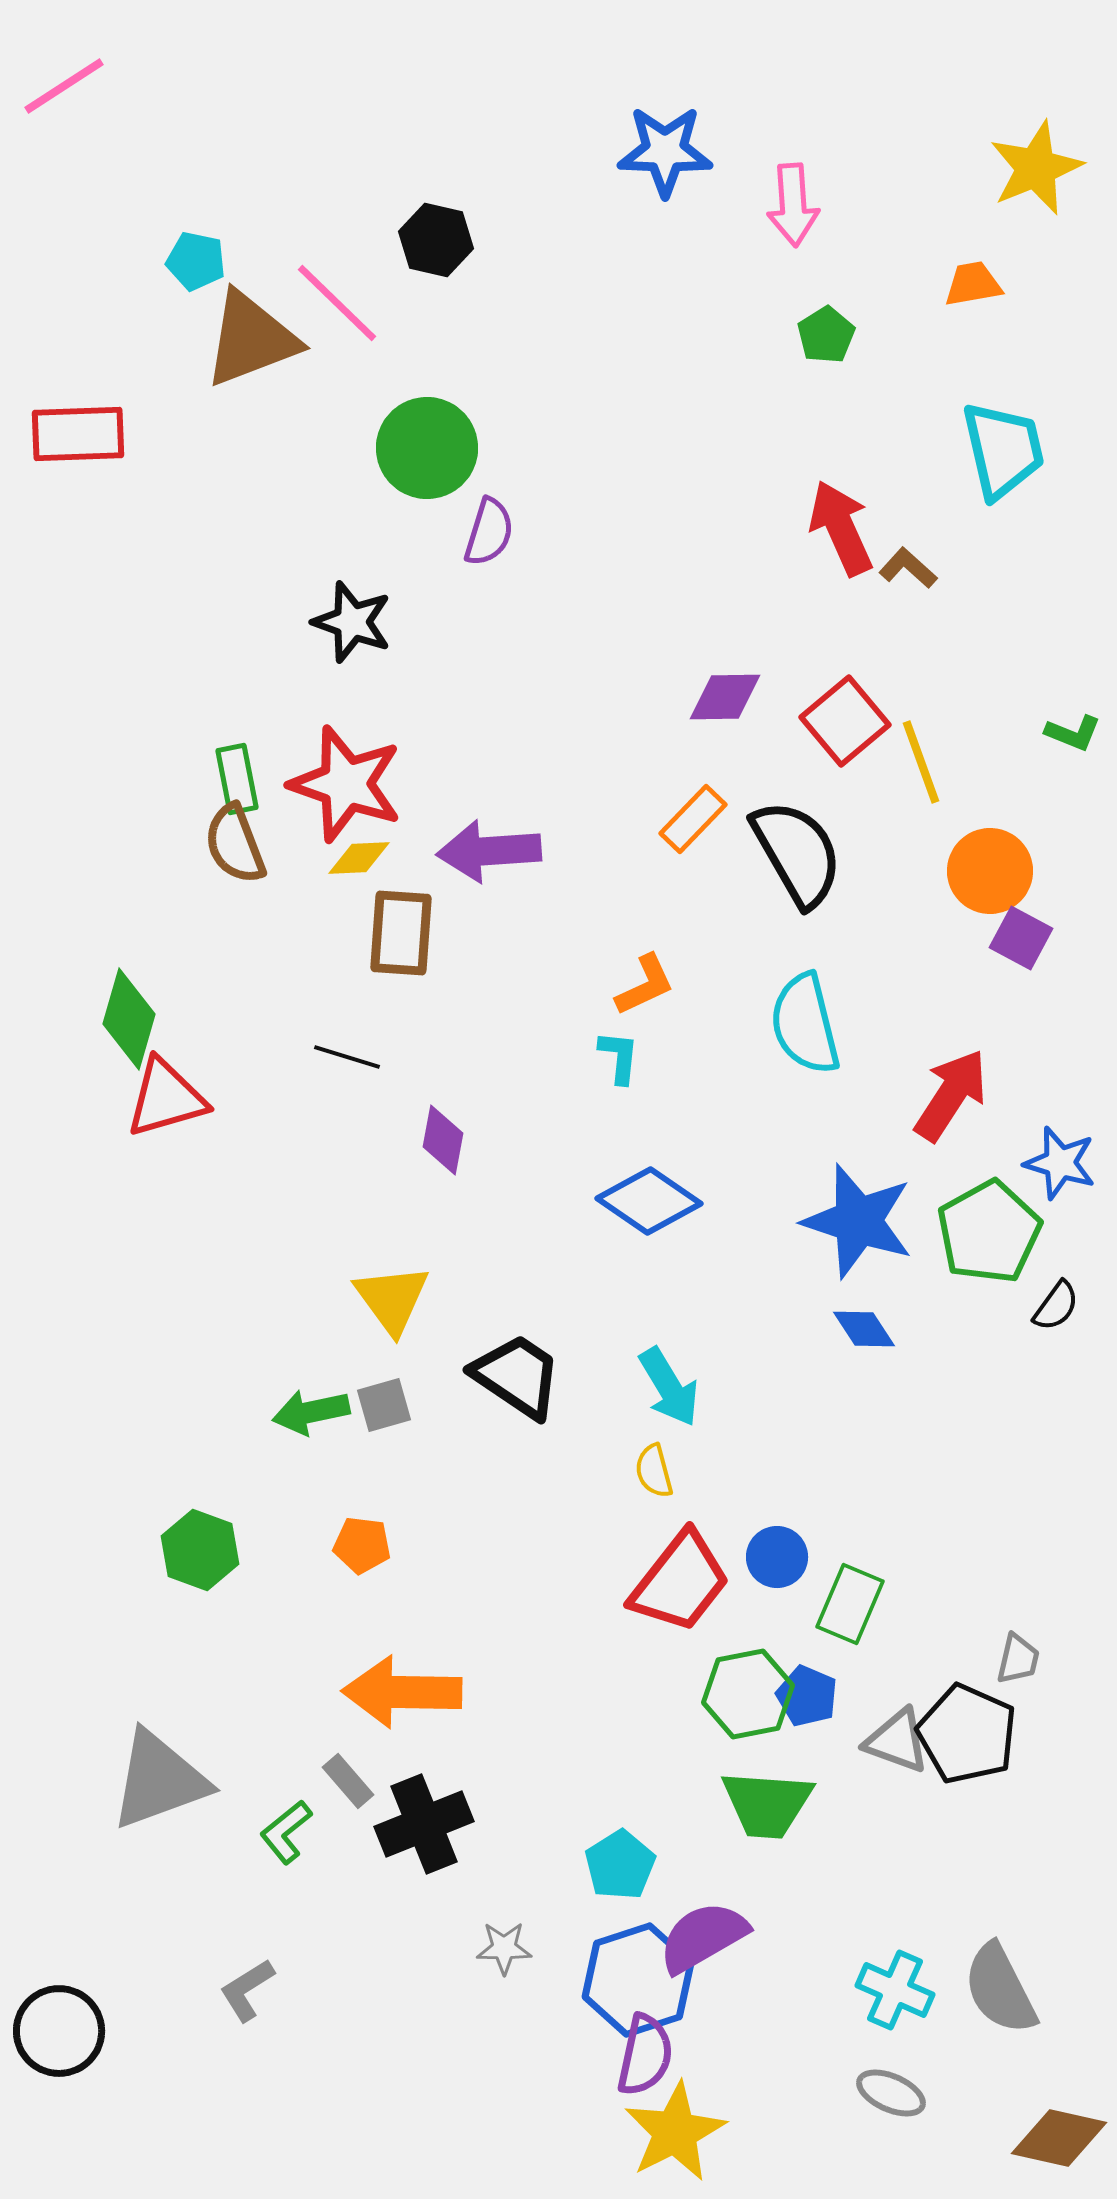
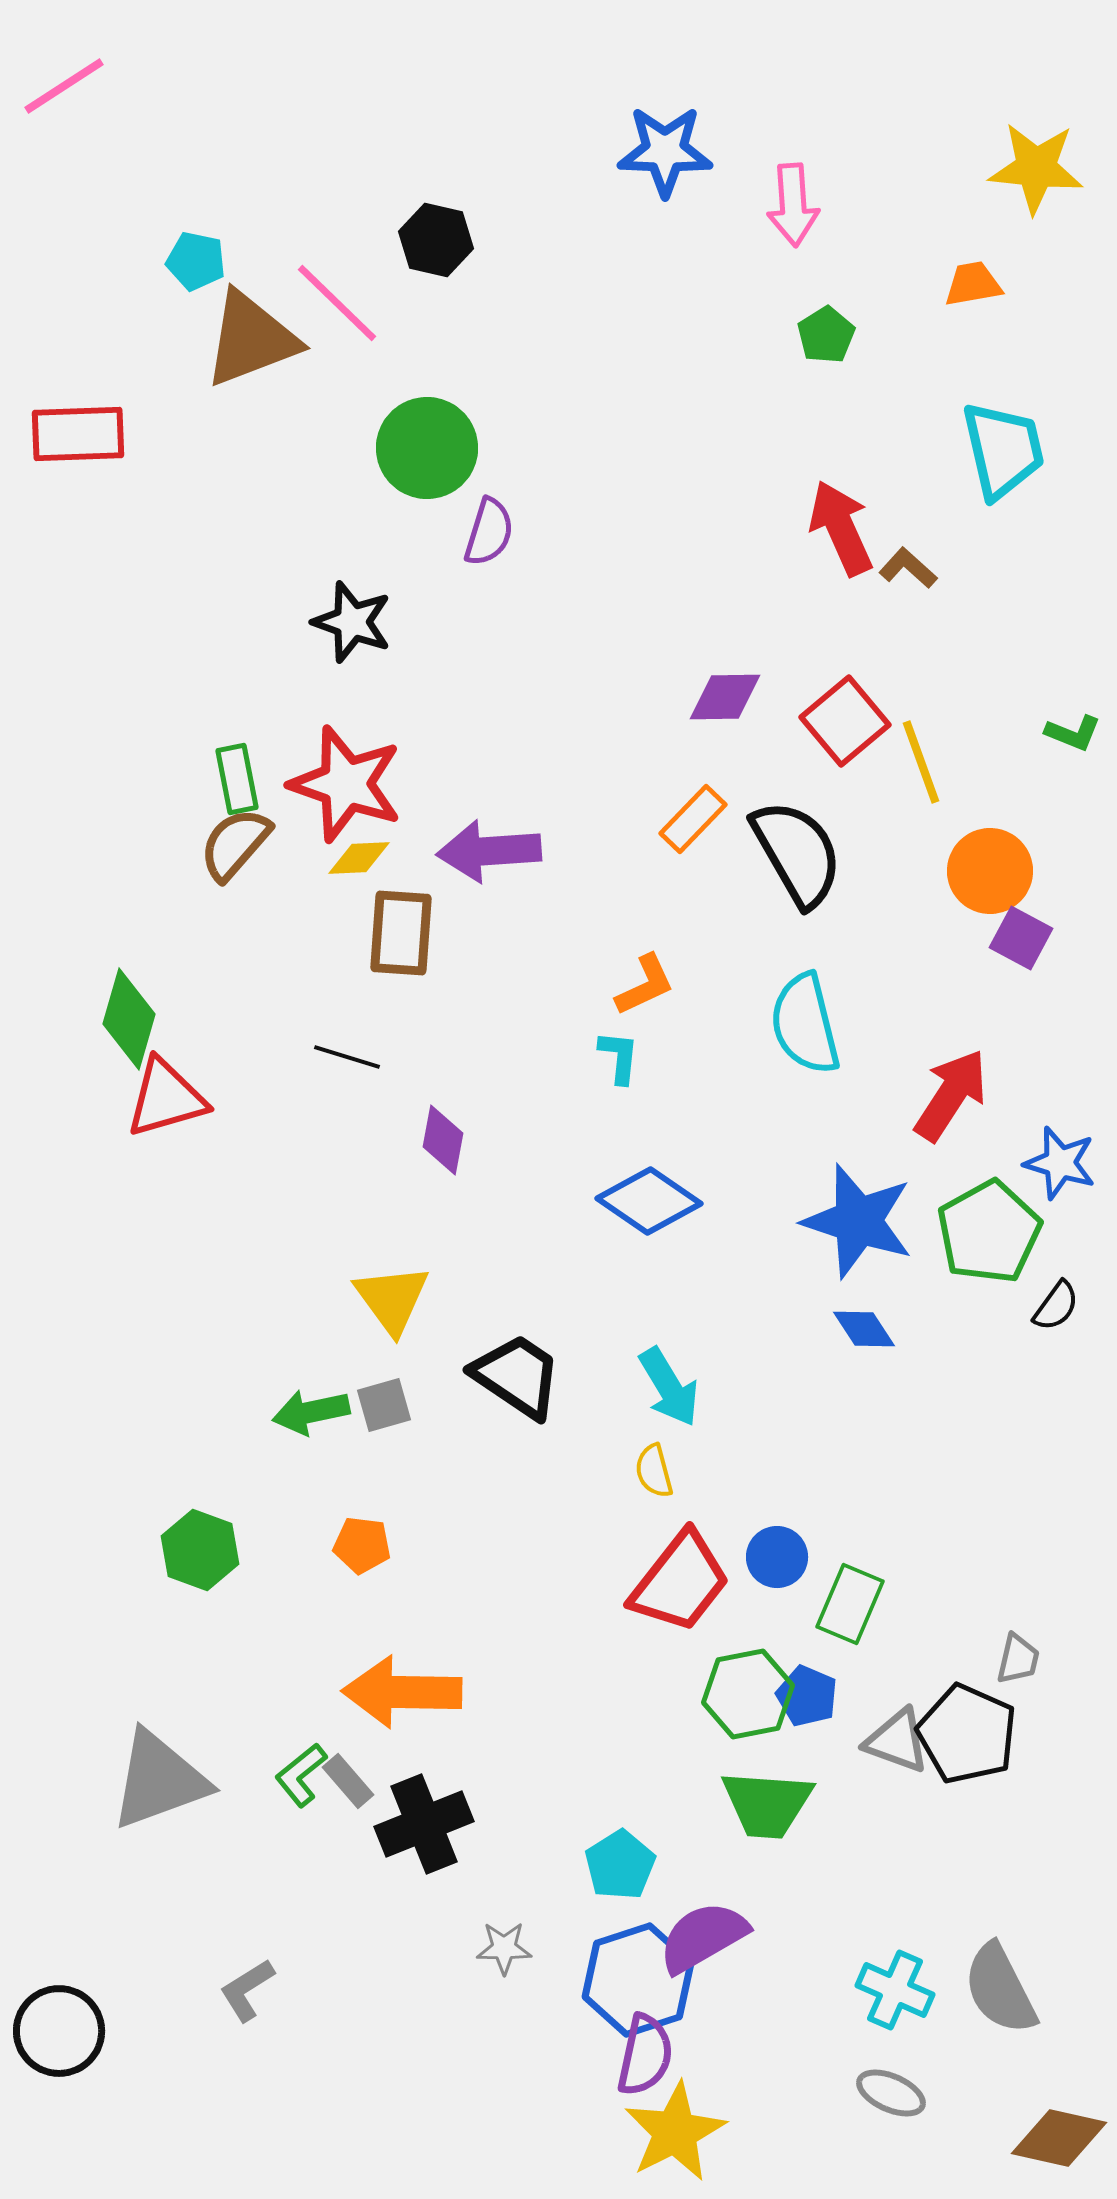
yellow star at (1036, 168): rotated 28 degrees clockwise
brown semicircle at (235, 844): rotated 62 degrees clockwise
green L-shape at (286, 1832): moved 15 px right, 57 px up
